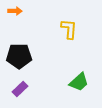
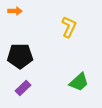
yellow L-shape: moved 2 px up; rotated 20 degrees clockwise
black pentagon: moved 1 px right
purple rectangle: moved 3 px right, 1 px up
